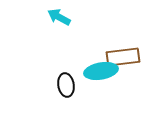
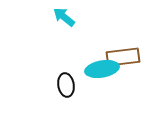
cyan arrow: moved 5 px right; rotated 10 degrees clockwise
cyan ellipse: moved 1 px right, 2 px up
